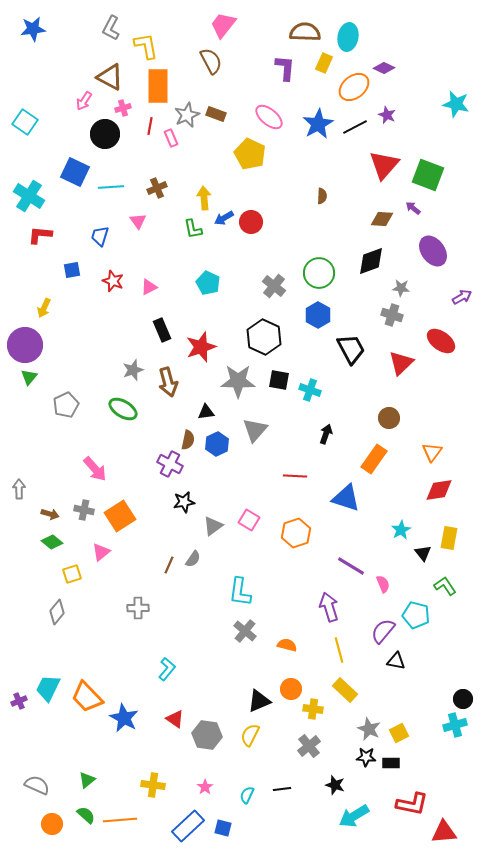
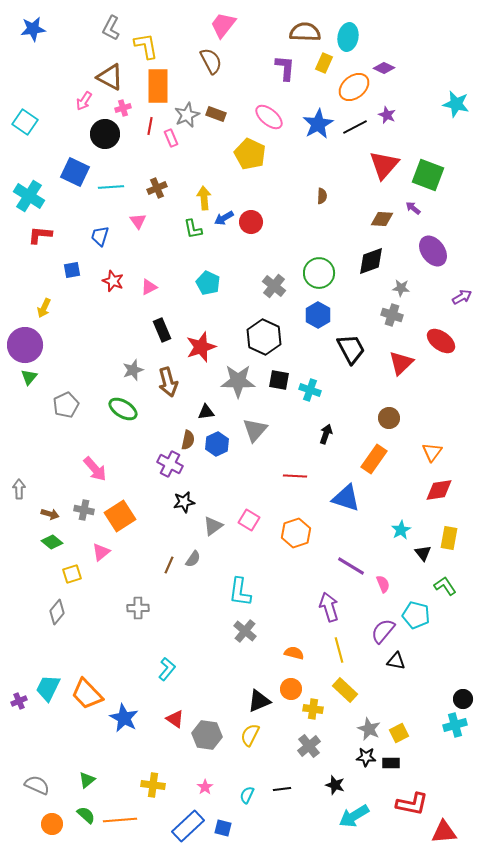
orange semicircle at (287, 645): moved 7 px right, 8 px down
orange trapezoid at (87, 697): moved 3 px up
